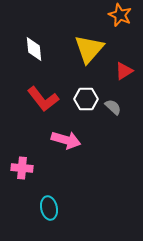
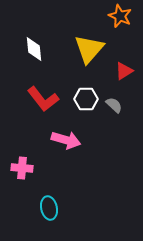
orange star: moved 1 px down
gray semicircle: moved 1 px right, 2 px up
